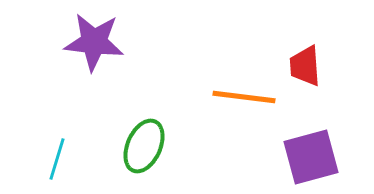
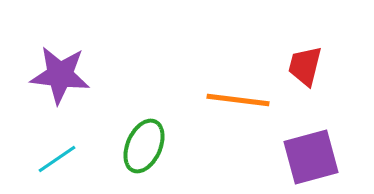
purple star: moved 34 px left, 33 px down
red trapezoid: rotated 18 degrees clockwise
orange line: moved 6 px left, 3 px down
cyan line: rotated 39 degrees clockwise
